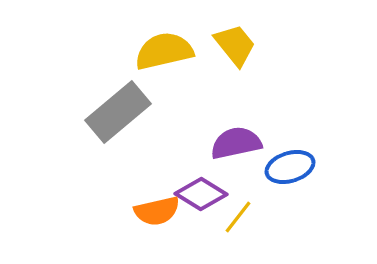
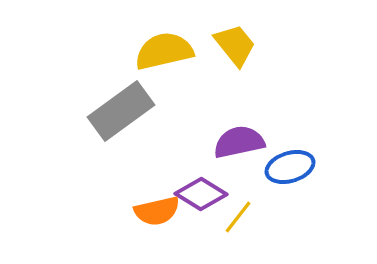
gray rectangle: moved 3 px right, 1 px up; rotated 4 degrees clockwise
purple semicircle: moved 3 px right, 1 px up
